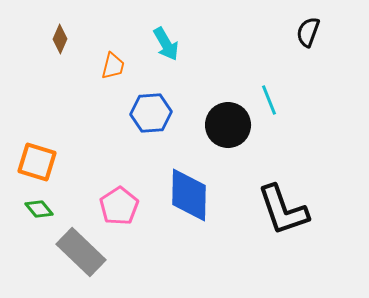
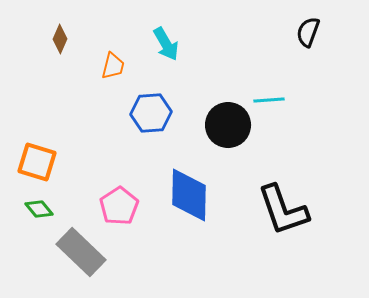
cyan line: rotated 72 degrees counterclockwise
